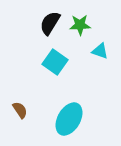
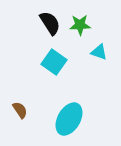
black semicircle: rotated 115 degrees clockwise
cyan triangle: moved 1 px left, 1 px down
cyan square: moved 1 px left
